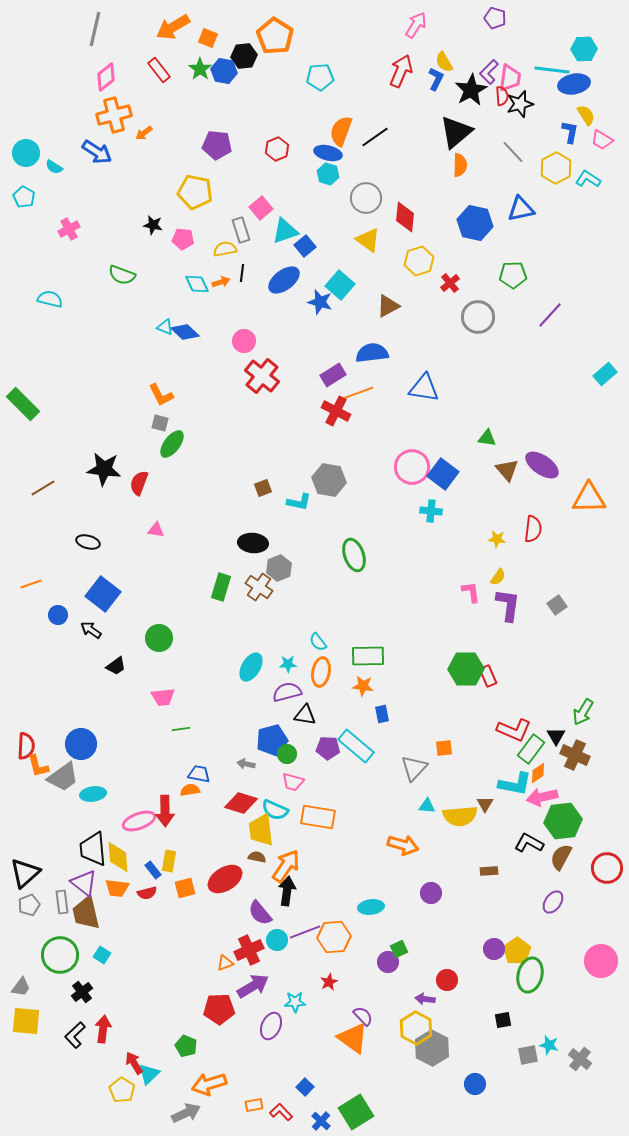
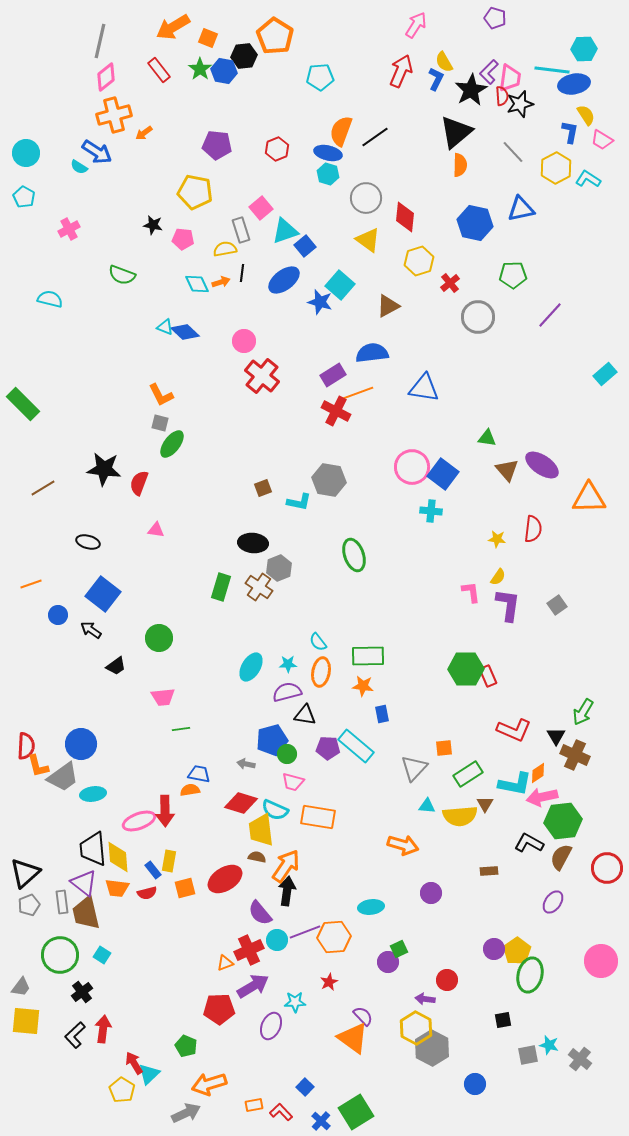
gray line at (95, 29): moved 5 px right, 12 px down
cyan semicircle at (54, 167): moved 25 px right
green rectangle at (531, 749): moved 63 px left, 25 px down; rotated 20 degrees clockwise
